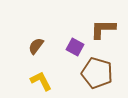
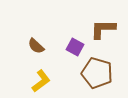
brown semicircle: rotated 84 degrees counterclockwise
yellow L-shape: rotated 80 degrees clockwise
